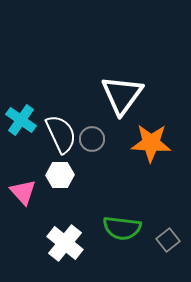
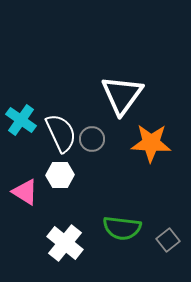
white semicircle: moved 1 px up
pink triangle: moved 2 px right; rotated 16 degrees counterclockwise
